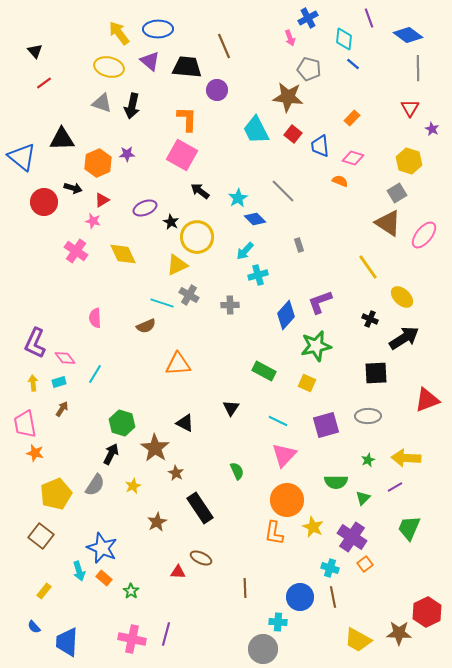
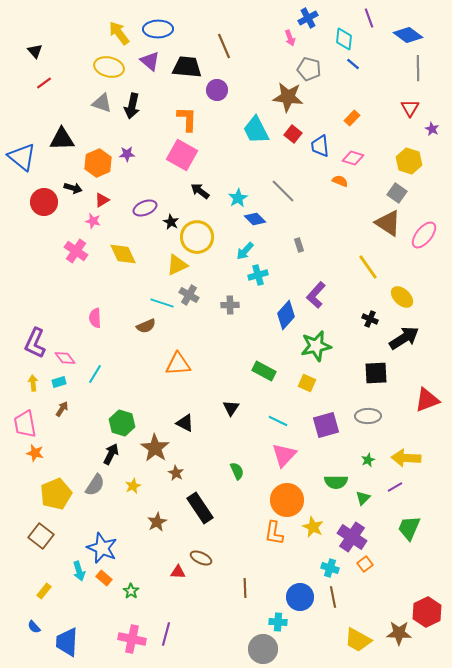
gray square at (397, 193): rotated 24 degrees counterclockwise
purple L-shape at (320, 302): moved 4 px left, 7 px up; rotated 28 degrees counterclockwise
